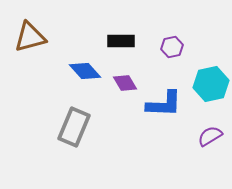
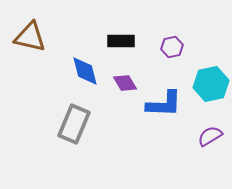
brown triangle: rotated 28 degrees clockwise
blue diamond: rotated 28 degrees clockwise
gray rectangle: moved 3 px up
